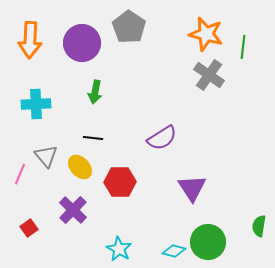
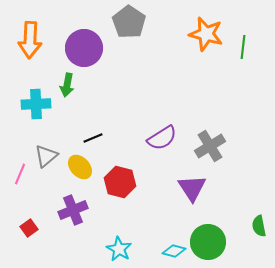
gray pentagon: moved 5 px up
purple circle: moved 2 px right, 5 px down
gray cross: moved 1 px right, 71 px down; rotated 24 degrees clockwise
green arrow: moved 28 px left, 7 px up
black line: rotated 30 degrees counterclockwise
gray triangle: rotated 30 degrees clockwise
red hexagon: rotated 16 degrees clockwise
purple cross: rotated 24 degrees clockwise
green semicircle: rotated 20 degrees counterclockwise
